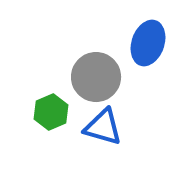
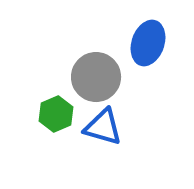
green hexagon: moved 5 px right, 2 px down
